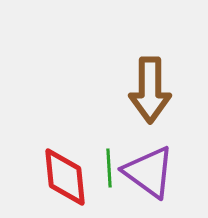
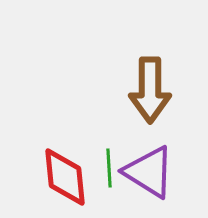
purple triangle: rotated 4 degrees counterclockwise
